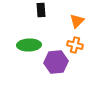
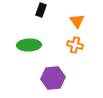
black rectangle: rotated 24 degrees clockwise
orange triangle: rotated 21 degrees counterclockwise
purple hexagon: moved 3 px left, 16 px down
